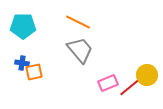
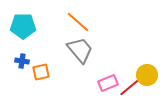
orange line: rotated 15 degrees clockwise
blue cross: moved 2 px up
orange square: moved 7 px right
